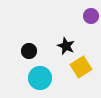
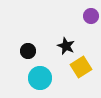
black circle: moved 1 px left
